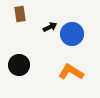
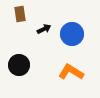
black arrow: moved 6 px left, 2 px down
